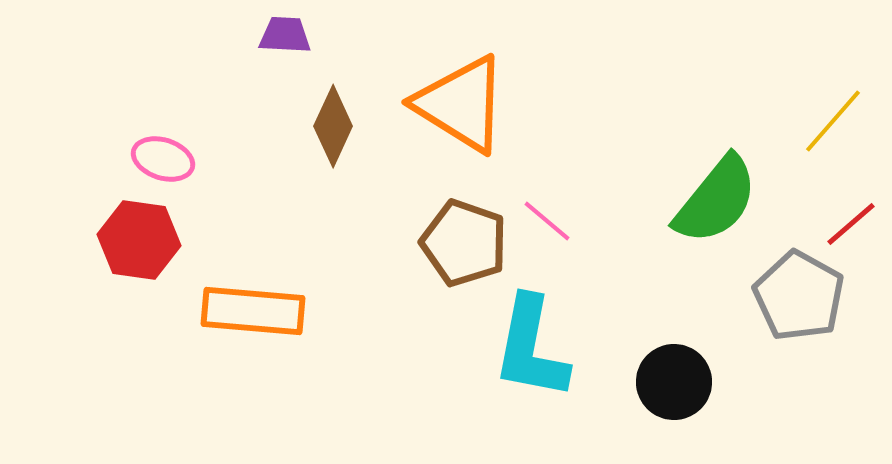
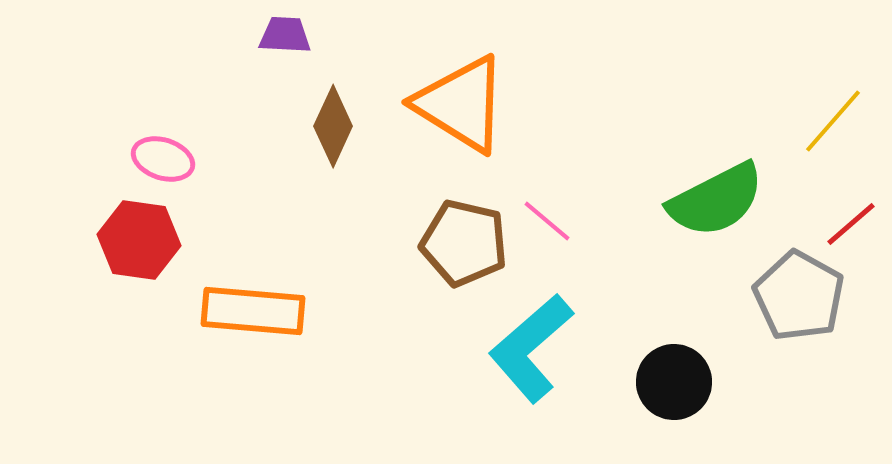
green semicircle: rotated 24 degrees clockwise
brown pentagon: rotated 6 degrees counterclockwise
cyan L-shape: rotated 38 degrees clockwise
